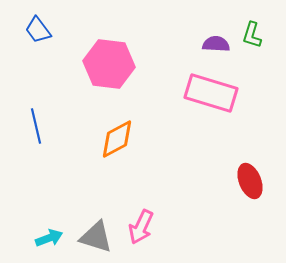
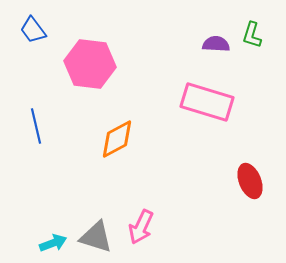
blue trapezoid: moved 5 px left
pink hexagon: moved 19 px left
pink rectangle: moved 4 px left, 9 px down
cyan arrow: moved 4 px right, 5 px down
